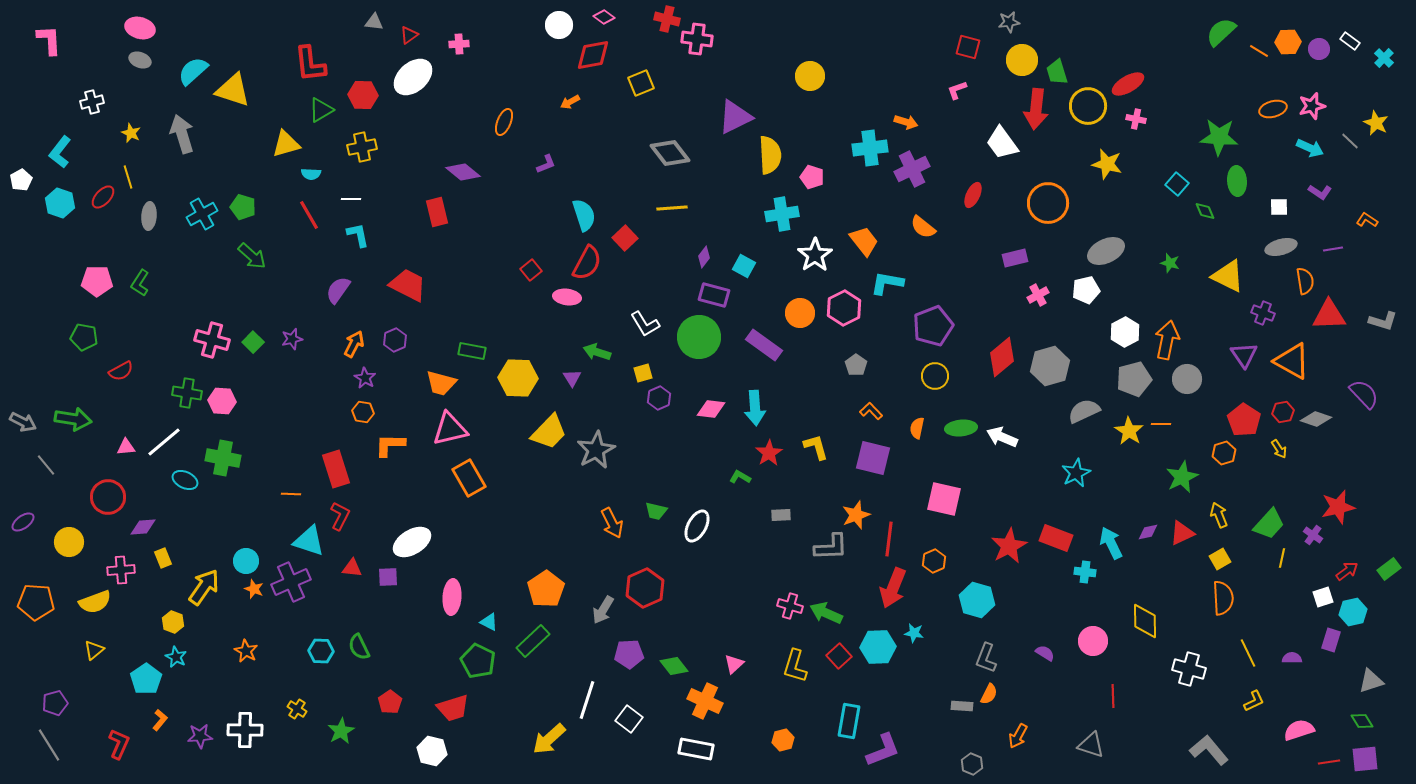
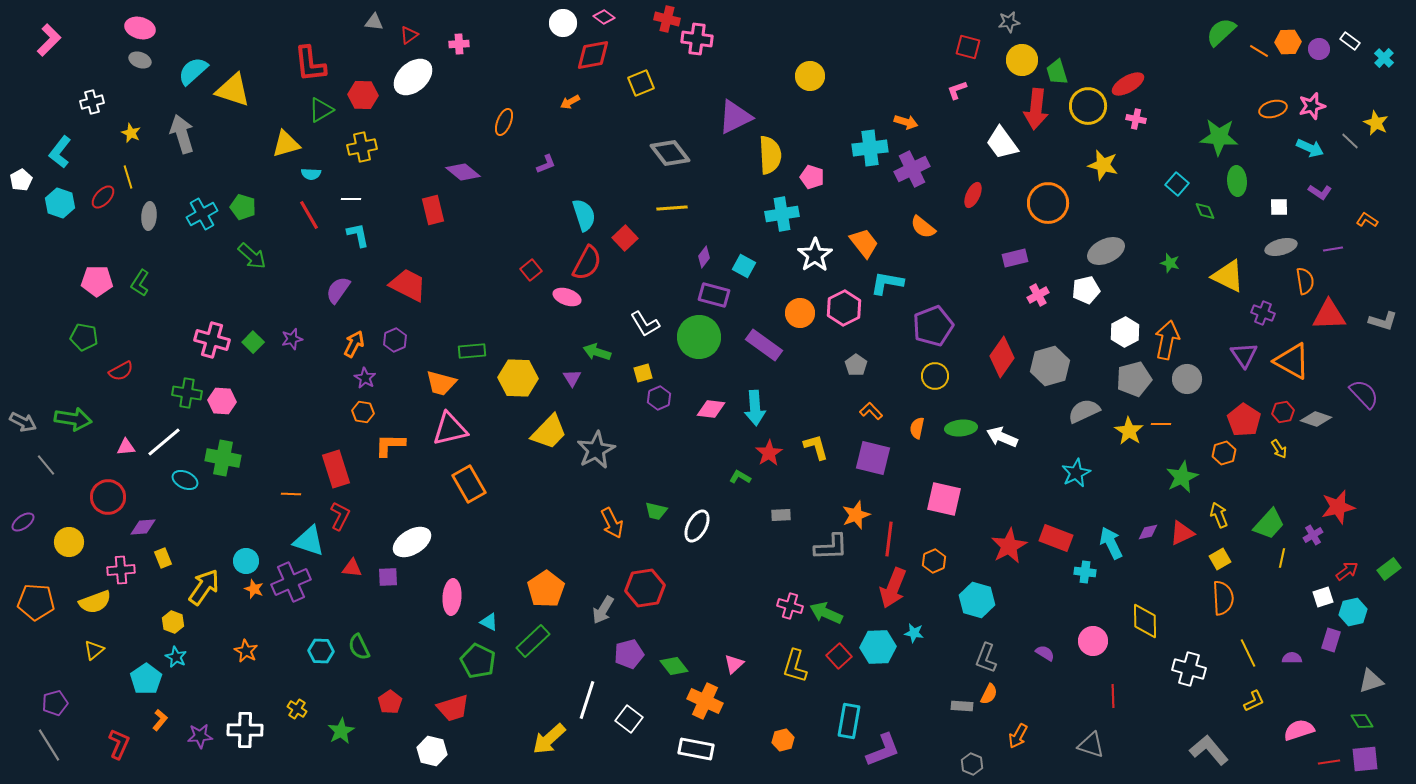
white circle at (559, 25): moved 4 px right, 2 px up
pink L-shape at (49, 40): rotated 48 degrees clockwise
yellow star at (1107, 164): moved 4 px left, 1 px down
red rectangle at (437, 212): moved 4 px left, 2 px up
orange trapezoid at (864, 241): moved 2 px down
pink ellipse at (567, 297): rotated 12 degrees clockwise
green rectangle at (472, 351): rotated 16 degrees counterclockwise
red diamond at (1002, 357): rotated 15 degrees counterclockwise
orange rectangle at (469, 478): moved 6 px down
purple cross at (1313, 535): rotated 24 degrees clockwise
red hexagon at (645, 588): rotated 15 degrees clockwise
purple pentagon at (629, 654): rotated 12 degrees counterclockwise
